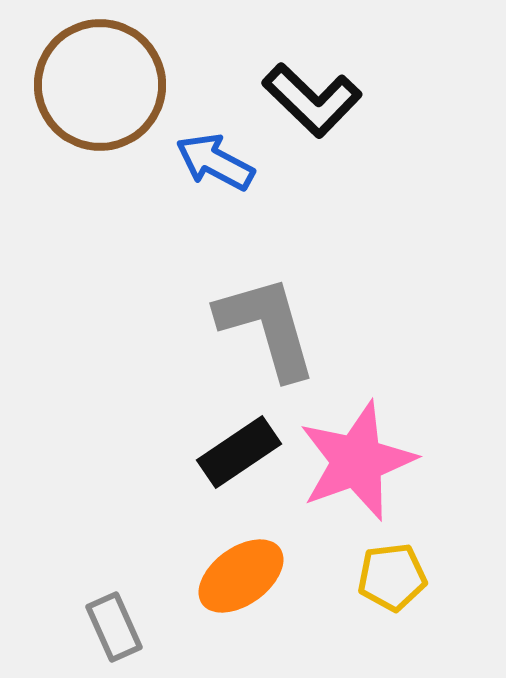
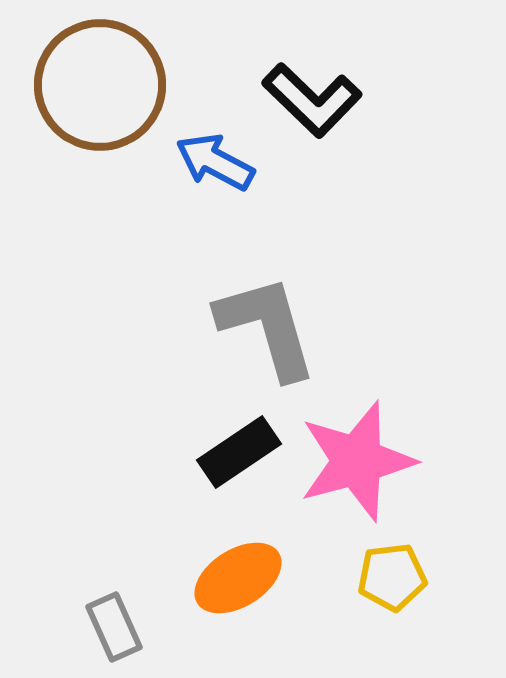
pink star: rotated 5 degrees clockwise
orange ellipse: moved 3 px left, 2 px down; rotated 4 degrees clockwise
